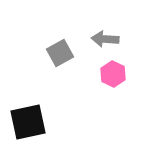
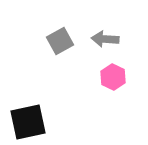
gray square: moved 12 px up
pink hexagon: moved 3 px down
